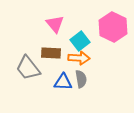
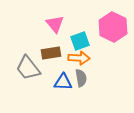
cyan square: rotated 18 degrees clockwise
brown rectangle: rotated 12 degrees counterclockwise
gray semicircle: moved 1 px up
